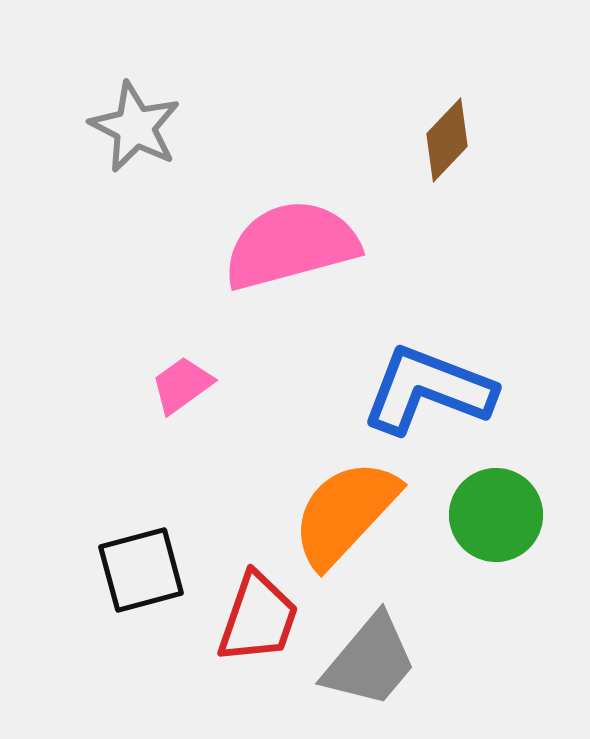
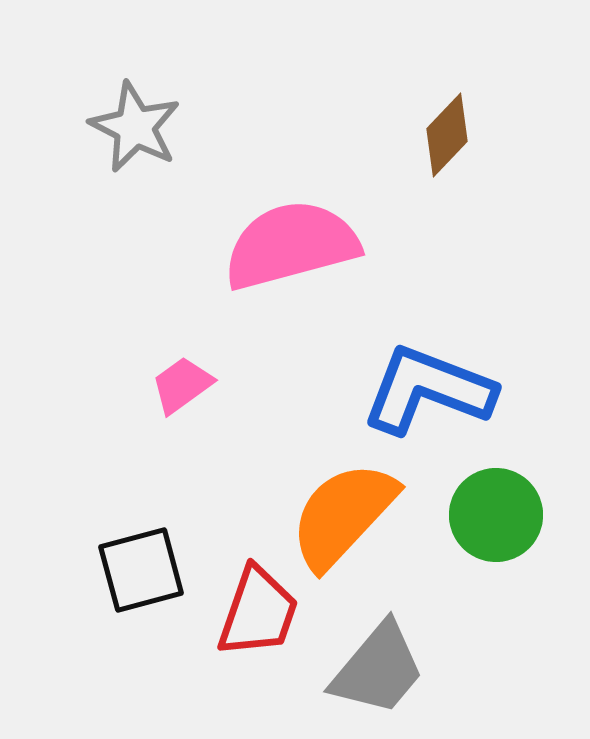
brown diamond: moved 5 px up
orange semicircle: moved 2 px left, 2 px down
red trapezoid: moved 6 px up
gray trapezoid: moved 8 px right, 8 px down
